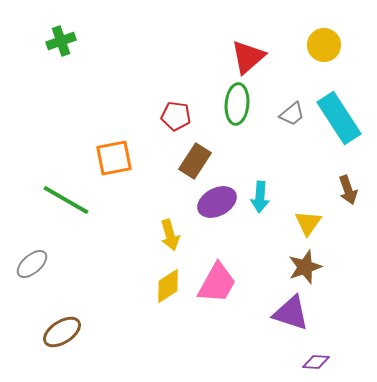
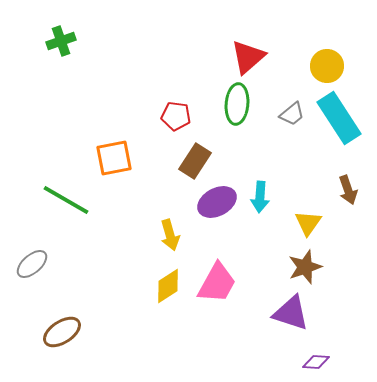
yellow circle: moved 3 px right, 21 px down
